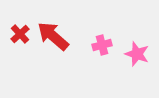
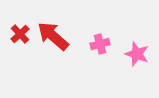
pink cross: moved 2 px left, 1 px up
